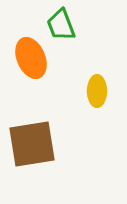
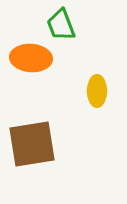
orange ellipse: rotated 63 degrees counterclockwise
